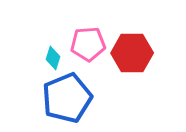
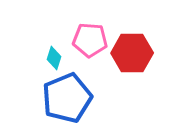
pink pentagon: moved 2 px right, 4 px up; rotated 8 degrees clockwise
cyan diamond: moved 1 px right
